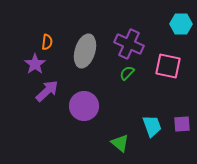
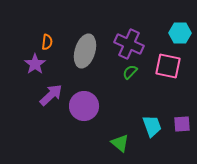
cyan hexagon: moved 1 px left, 9 px down
green semicircle: moved 3 px right, 1 px up
purple arrow: moved 4 px right, 4 px down
